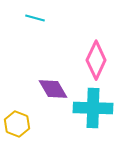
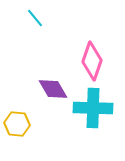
cyan line: rotated 36 degrees clockwise
pink diamond: moved 4 px left, 1 px down; rotated 6 degrees counterclockwise
yellow hexagon: rotated 15 degrees counterclockwise
